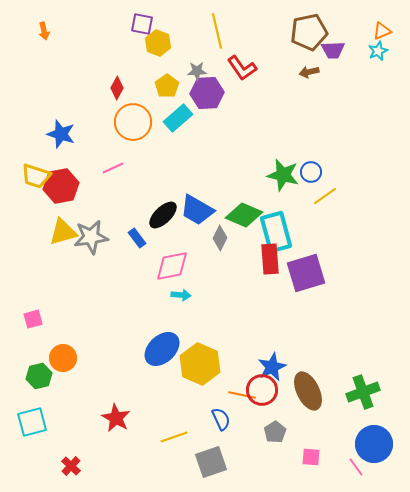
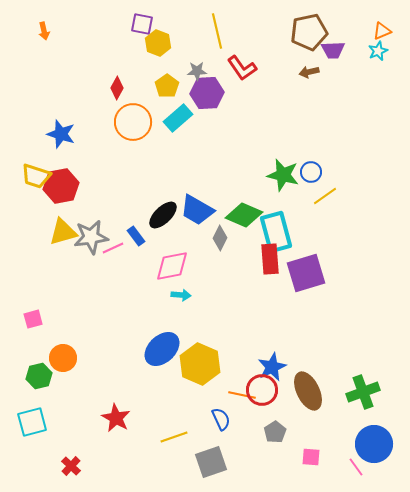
pink line at (113, 168): moved 80 px down
blue rectangle at (137, 238): moved 1 px left, 2 px up
